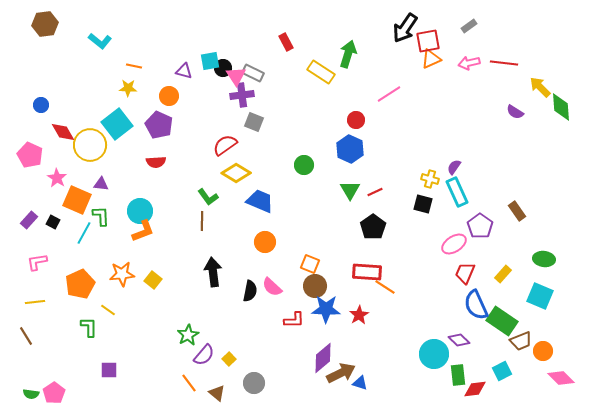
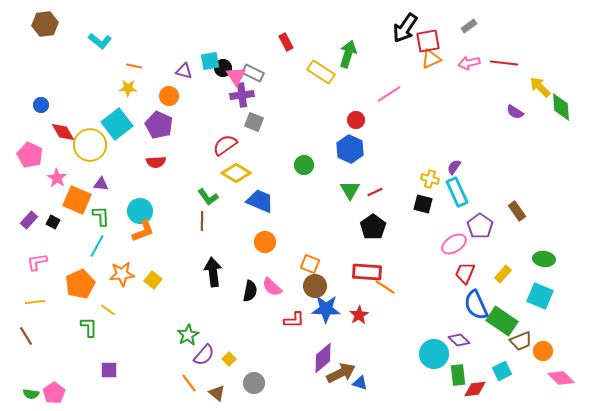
cyan line at (84, 233): moved 13 px right, 13 px down
